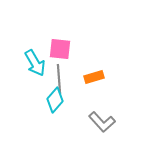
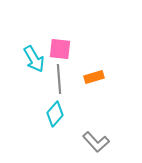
cyan arrow: moved 1 px left, 4 px up
cyan diamond: moved 14 px down
gray L-shape: moved 6 px left, 20 px down
